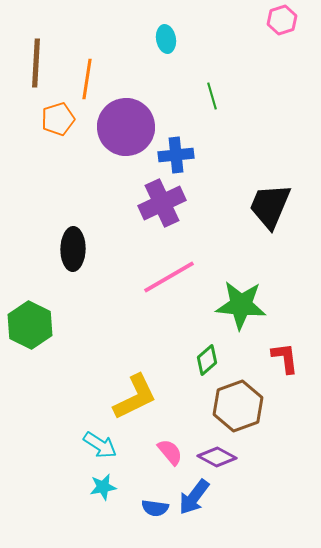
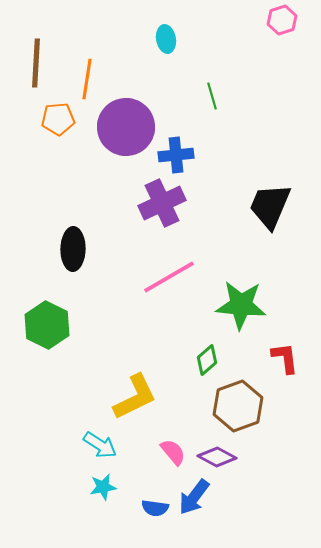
orange pentagon: rotated 12 degrees clockwise
green hexagon: moved 17 px right
pink semicircle: moved 3 px right
